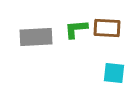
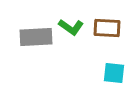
green L-shape: moved 5 px left, 2 px up; rotated 140 degrees counterclockwise
